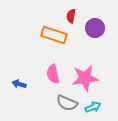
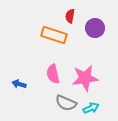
red semicircle: moved 1 px left
gray semicircle: moved 1 px left
cyan arrow: moved 2 px left, 1 px down
